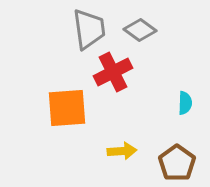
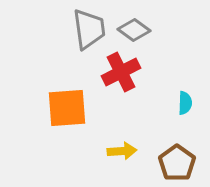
gray diamond: moved 6 px left
red cross: moved 8 px right
